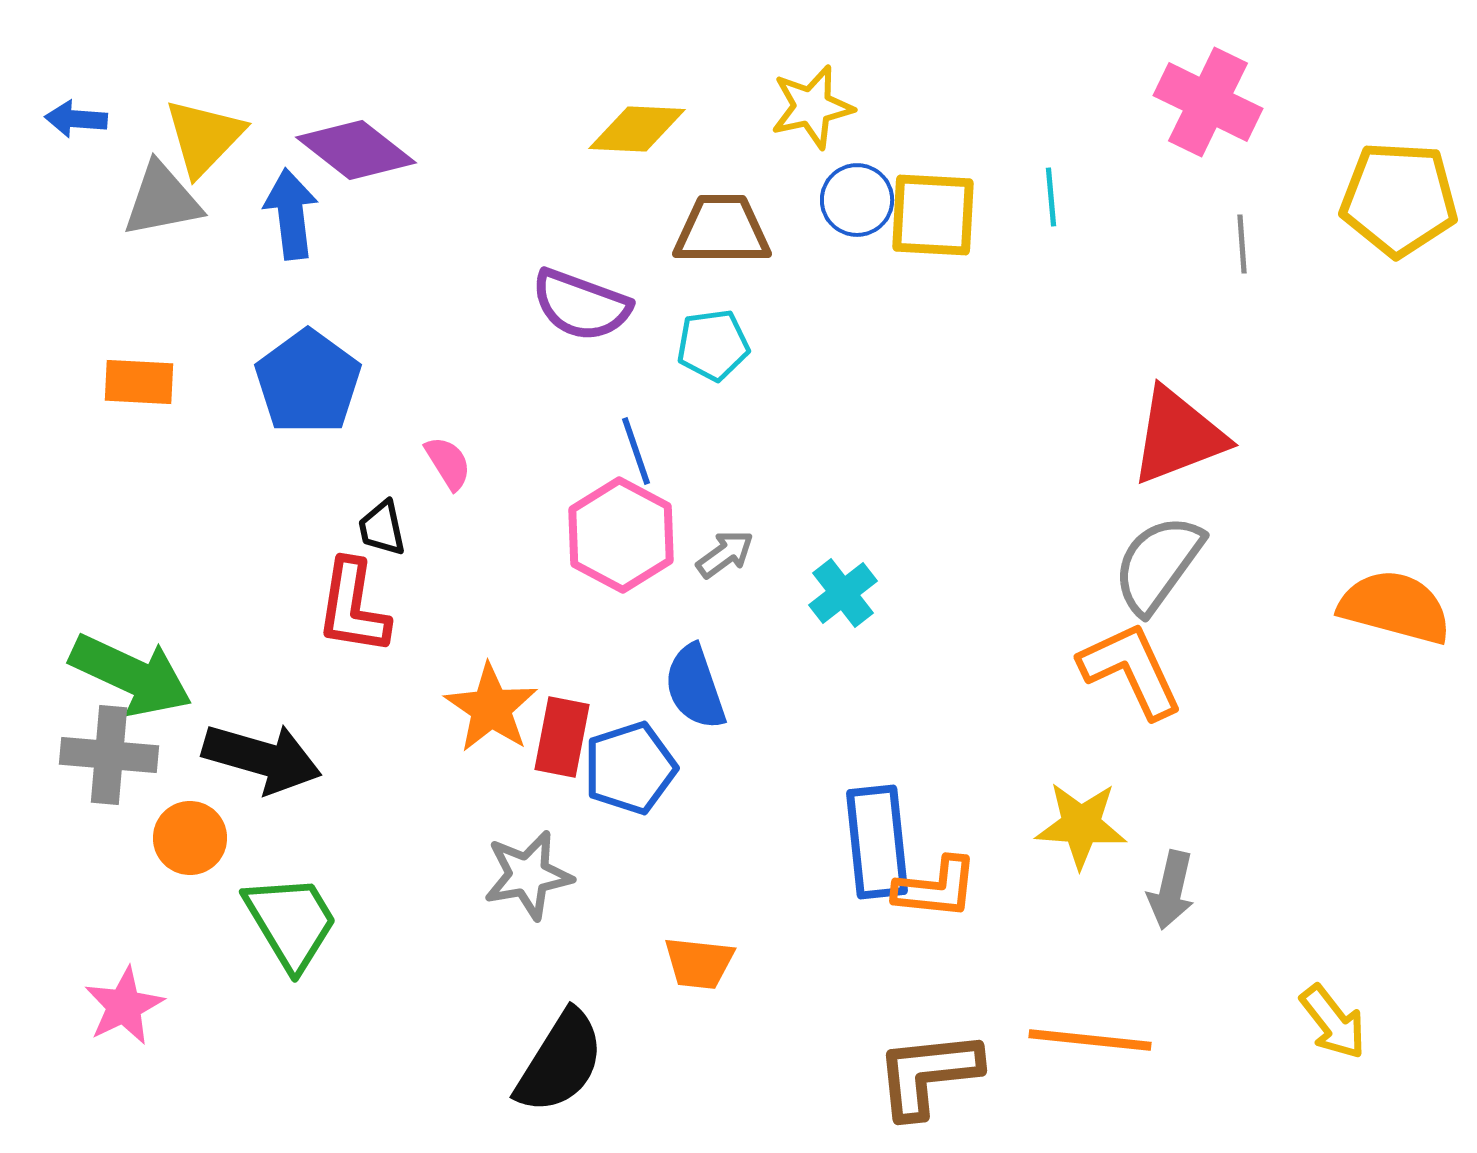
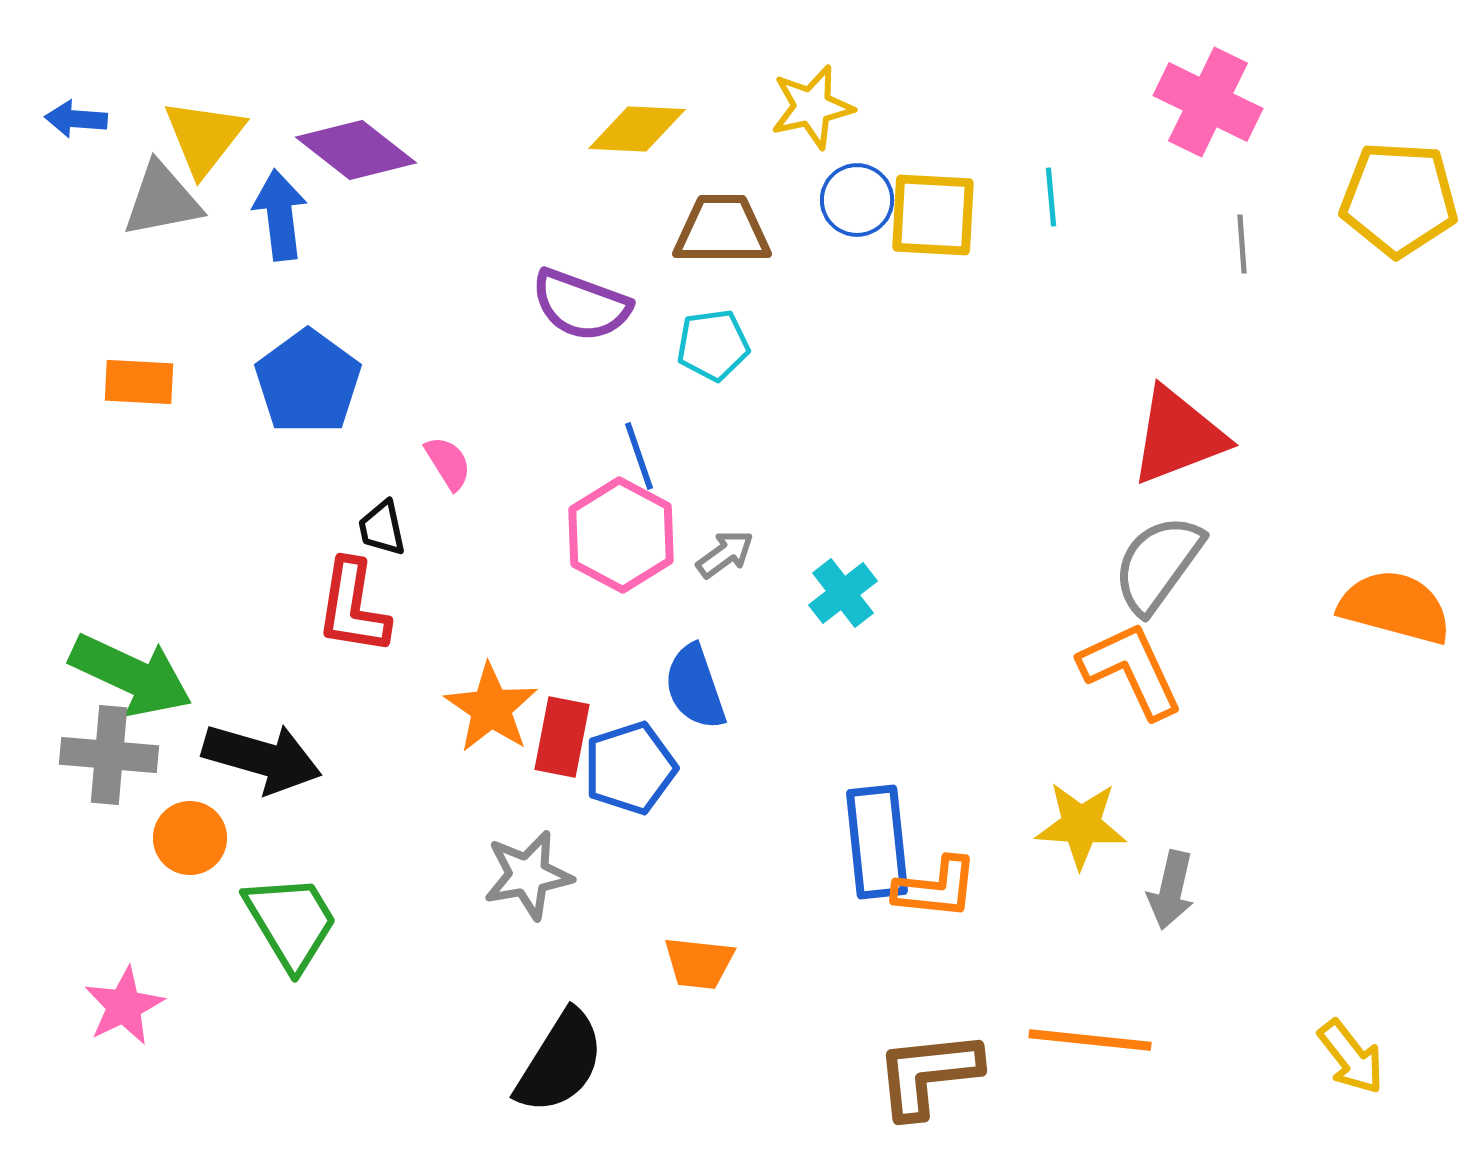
yellow triangle at (204, 137): rotated 6 degrees counterclockwise
blue arrow at (291, 214): moved 11 px left, 1 px down
blue line at (636, 451): moved 3 px right, 5 px down
yellow arrow at (1333, 1022): moved 18 px right, 35 px down
